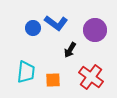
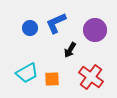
blue L-shape: rotated 120 degrees clockwise
blue circle: moved 3 px left
cyan trapezoid: moved 1 px right, 1 px down; rotated 55 degrees clockwise
orange square: moved 1 px left, 1 px up
